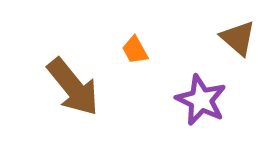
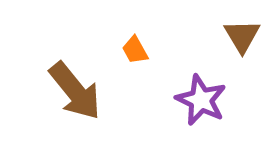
brown triangle: moved 4 px right, 2 px up; rotated 18 degrees clockwise
brown arrow: moved 2 px right, 4 px down
